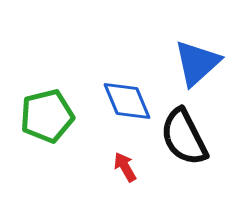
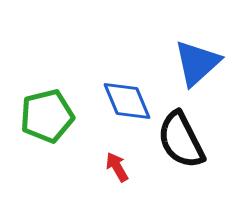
black semicircle: moved 3 px left, 3 px down
red arrow: moved 8 px left
